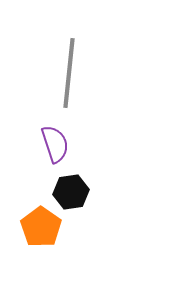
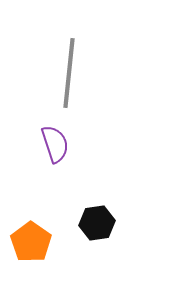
black hexagon: moved 26 px right, 31 px down
orange pentagon: moved 10 px left, 15 px down
